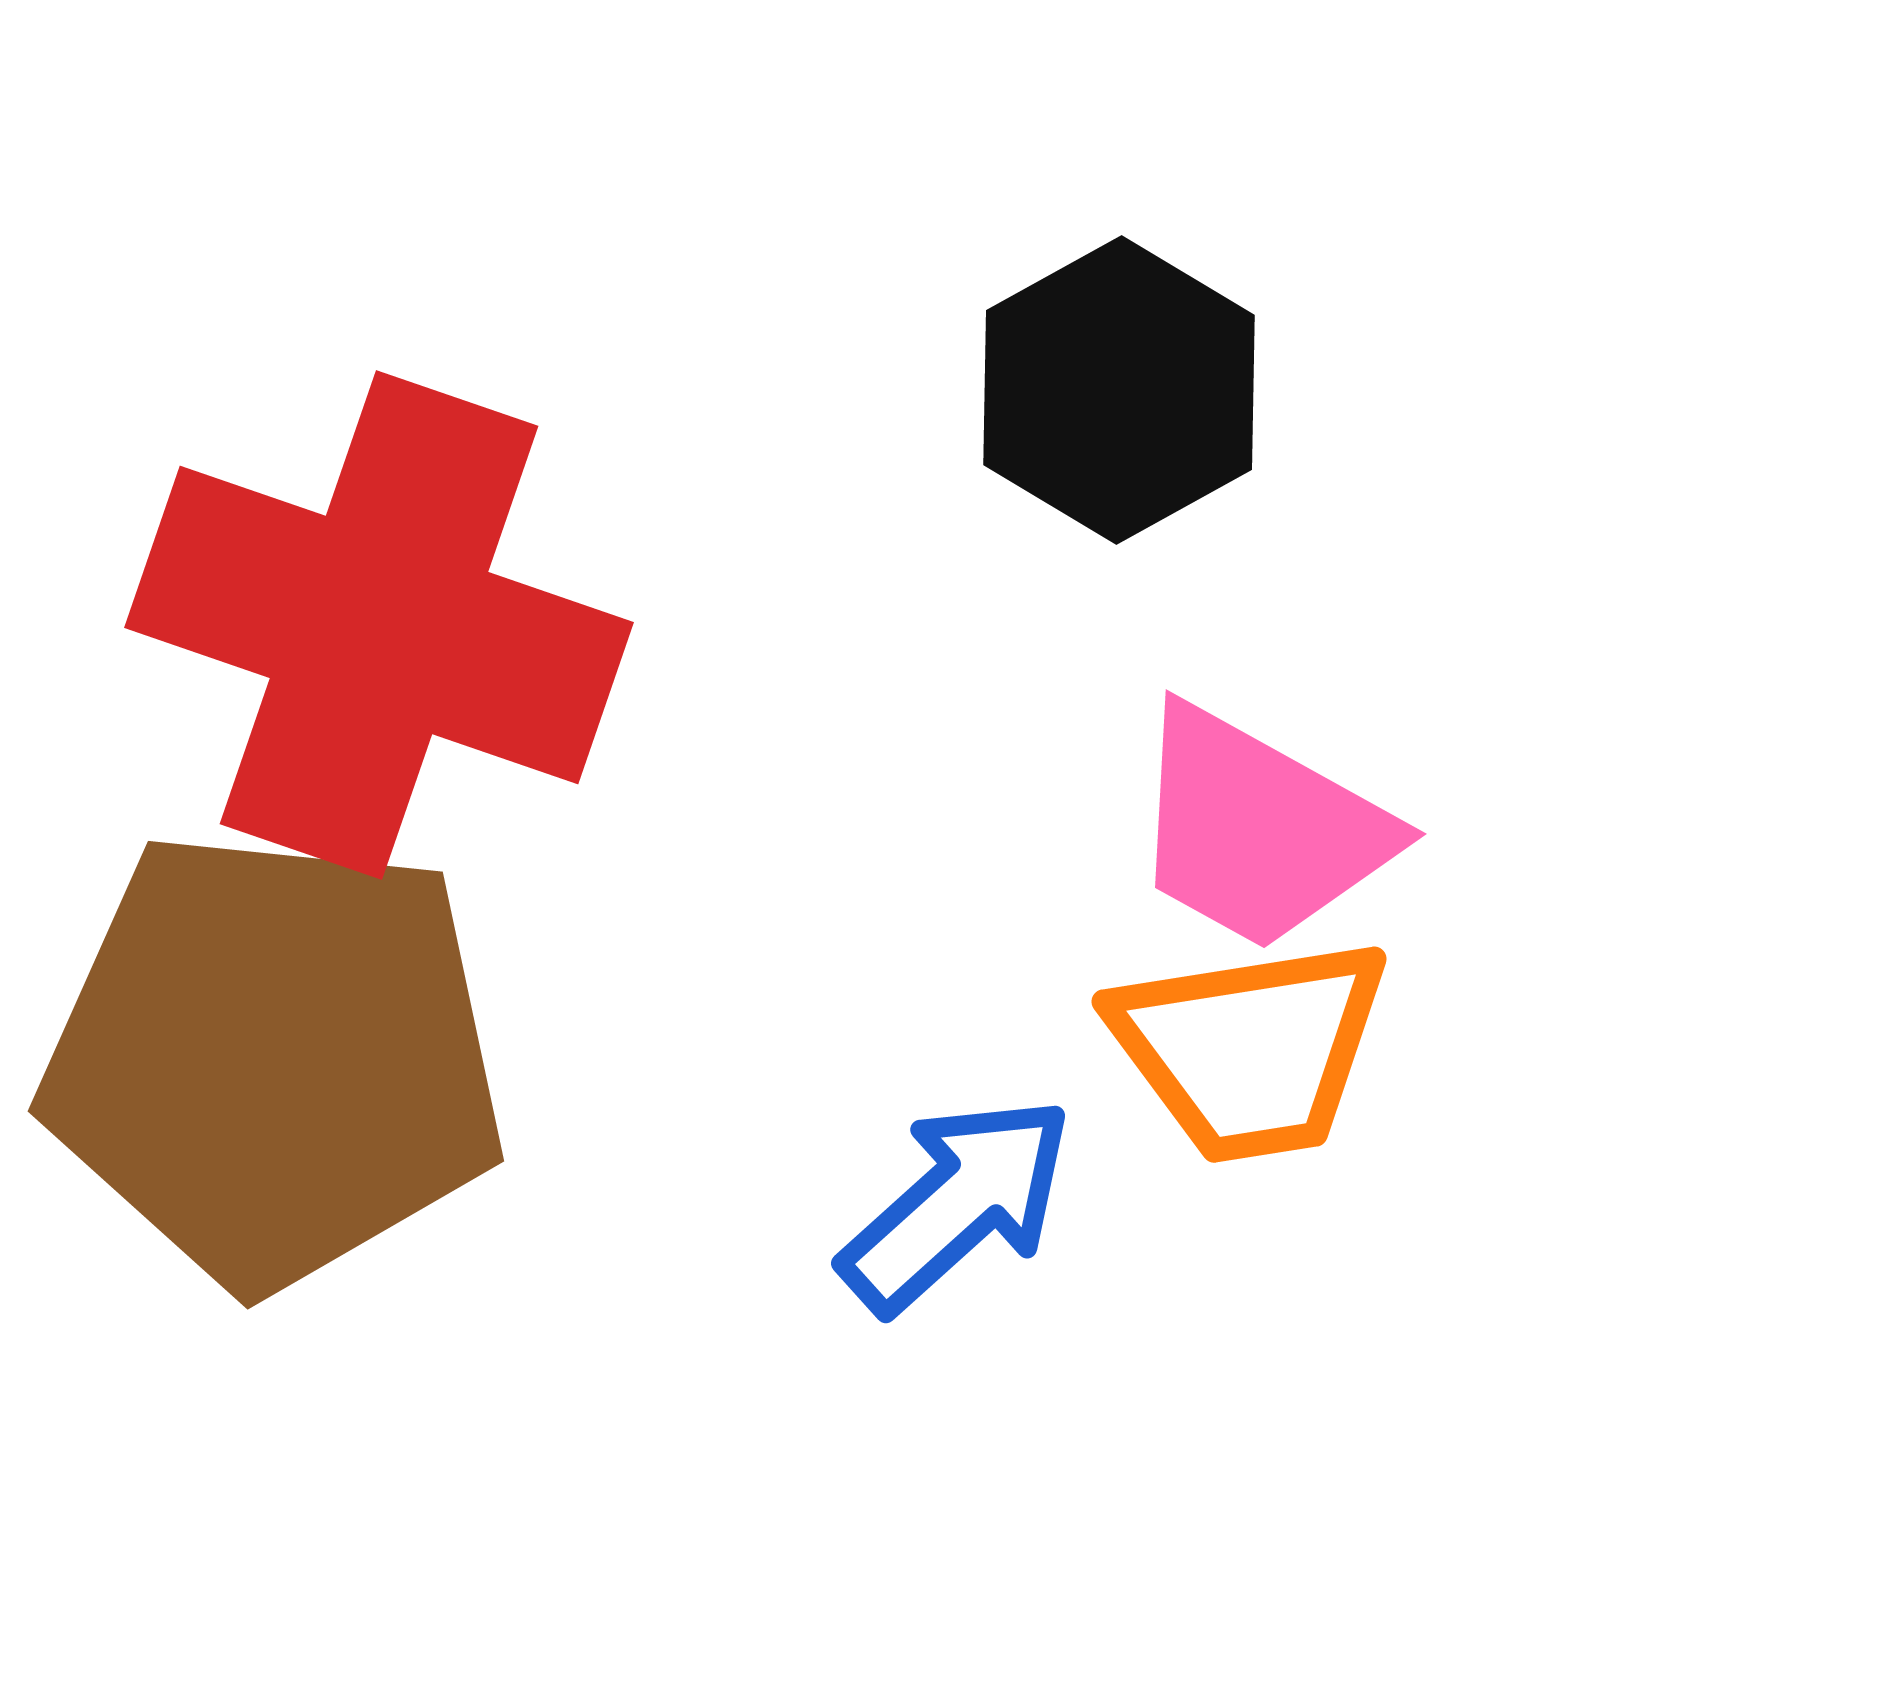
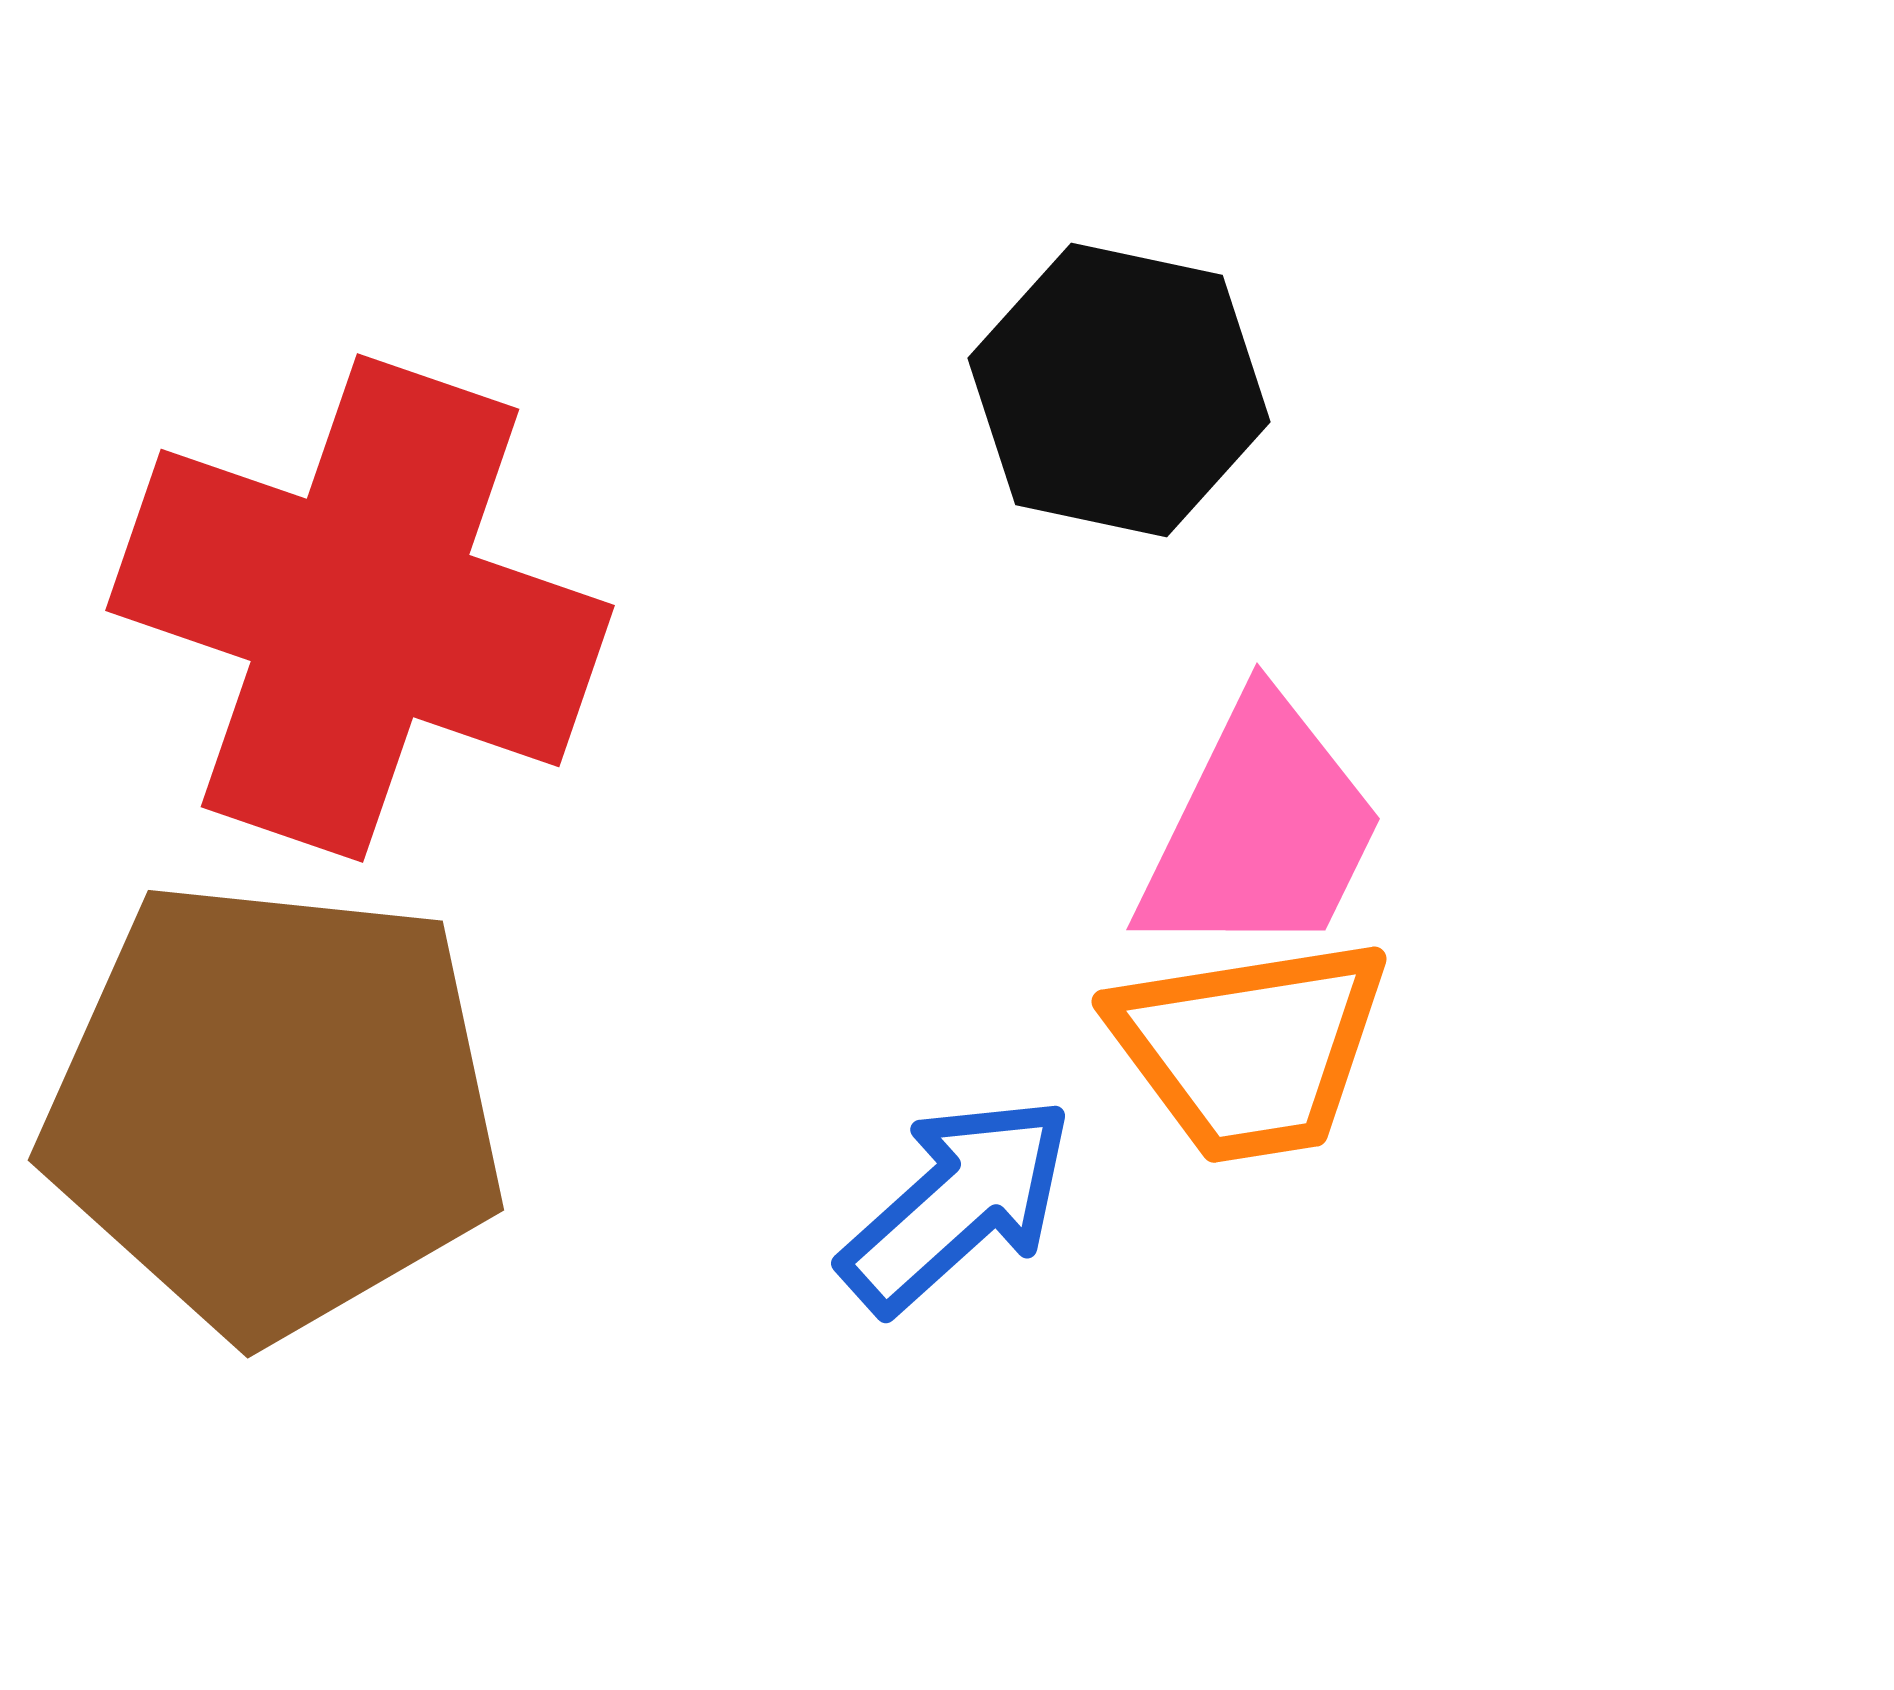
black hexagon: rotated 19 degrees counterclockwise
red cross: moved 19 px left, 17 px up
pink trapezoid: moved 2 px right, 1 px down; rotated 93 degrees counterclockwise
brown pentagon: moved 49 px down
